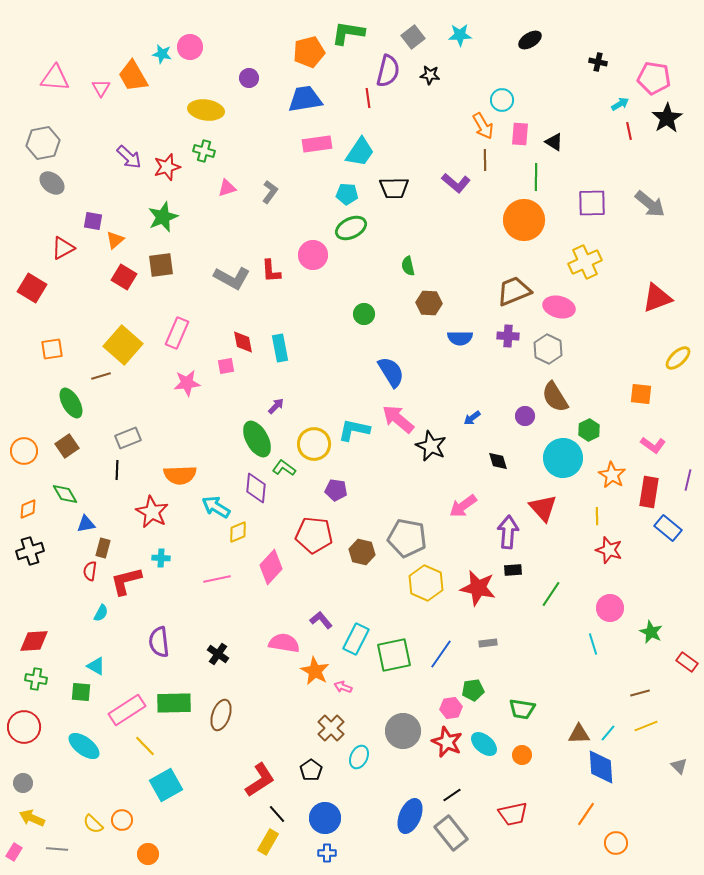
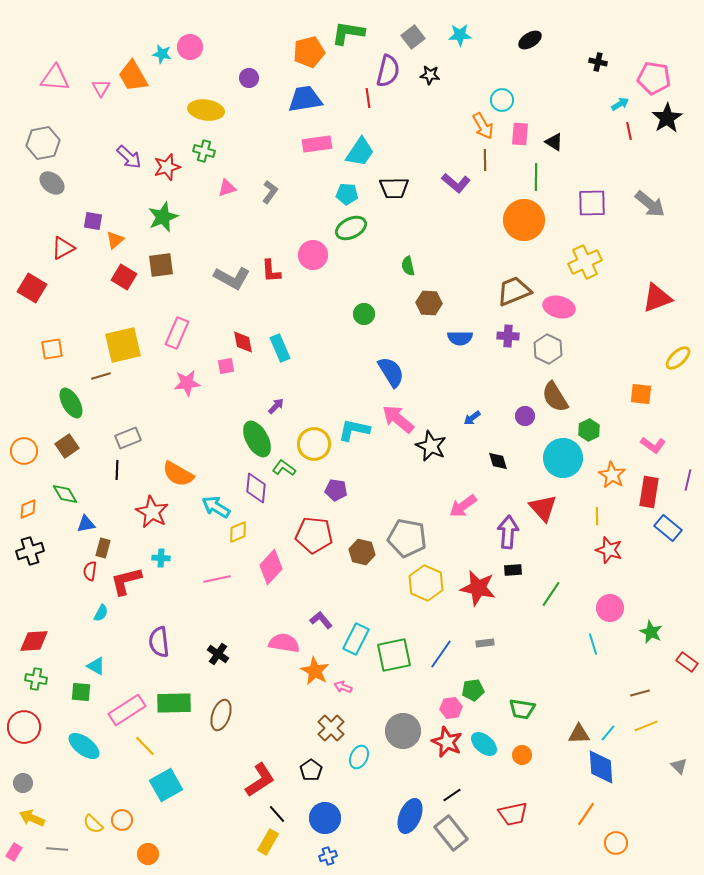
yellow square at (123, 345): rotated 36 degrees clockwise
cyan rectangle at (280, 348): rotated 12 degrees counterclockwise
orange semicircle at (180, 475): moved 2 px left, 1 px up; rotated 32 degrees clockwise
gray rectangle at (488, 643): moved 3 px left
blue cross at (327, 853): moved 1 px right, 3 px down; rotated 18 degrees counterclockwise
